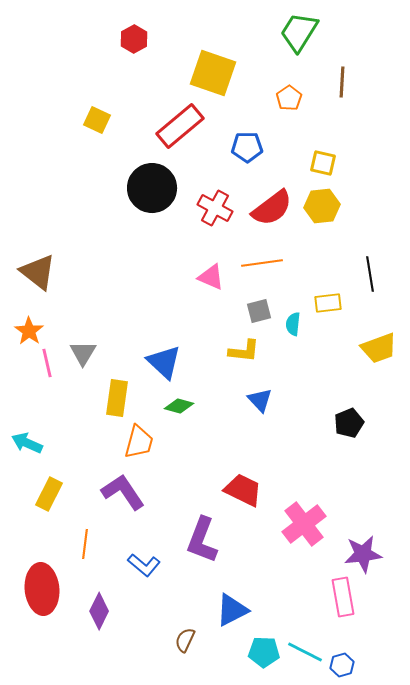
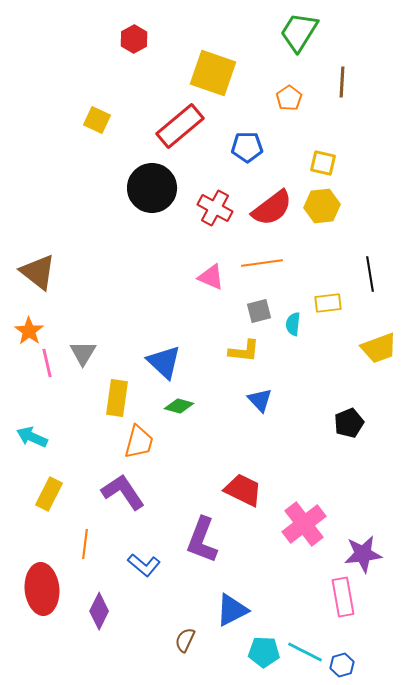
cyan arrow at (27, 443): moved 5 px right, 6 px up
